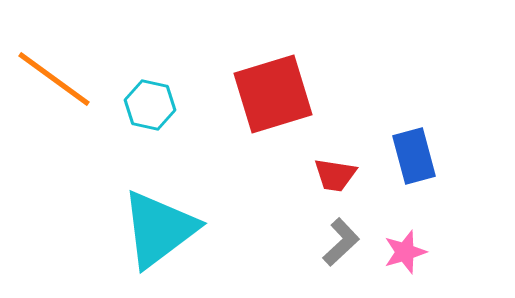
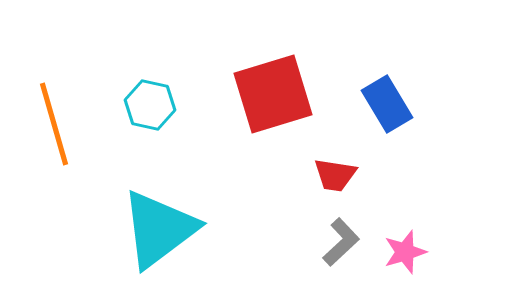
orange line: moved 45 px down; rotated 38 degrees clockwise
blue rectangle: moved 27 px left, 52 px up; rotated 16 degrees counterclockwise
